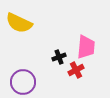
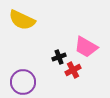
yellow semicircle: moved 3 px right, 3 px up
pink trapezoid: rotated 115 degrees clockwise
red cross: moved 3 px left
